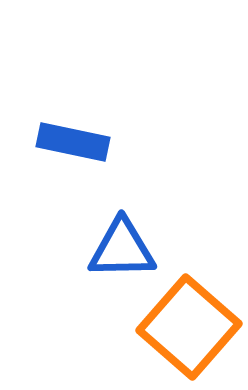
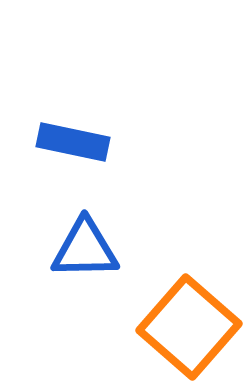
blue triangle: moved 37 px left
